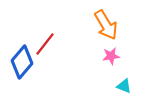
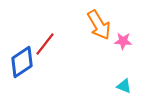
orange arrow: moved 7 px left
pink star: moved 12 px right, 15 px up; rotated 12 degrees clockwise
blue diamond: rotated 16 degrees clockwise
